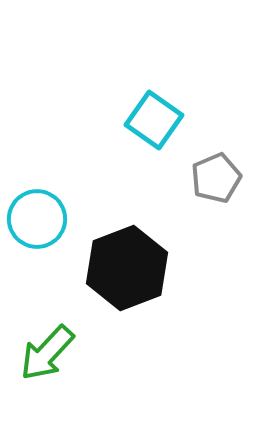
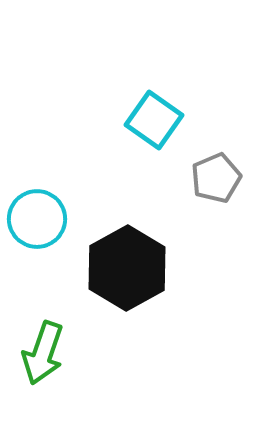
black hexagon: rotated 8 degrees counterclockwise
green arrow: moved 4 px left; rotated 24 degrees counterclockwise
